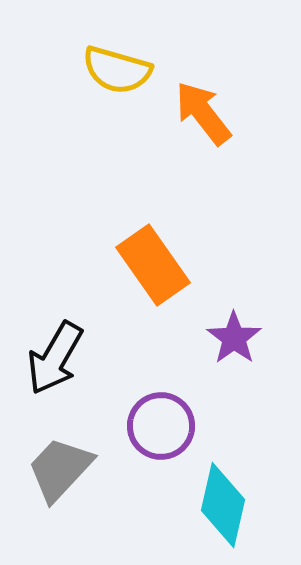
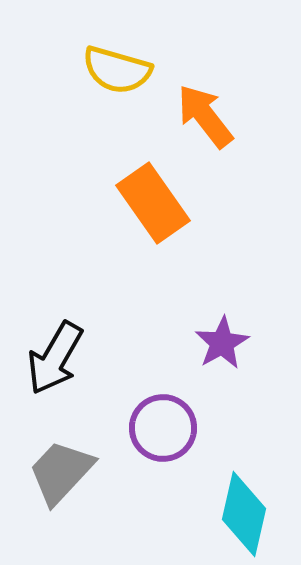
orange arrow: moved 2 px right, 3 px down
orange rectangle: moved 62 px up
purple star: moved 12 px left, 5 px down; rotated 6 degrees clockwise
purple circle: moved 2 px right, 2 px down
gray trapezoid: moved 1 px right, 3 px down
cyan diamond: moved 21 px right, 9 px down
